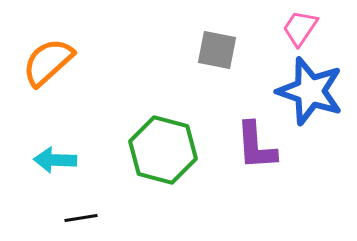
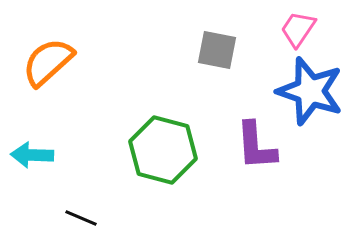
pink trapezoid: moved 2 px left, 1 px down
cyan arrow: moved 23 px left, 5 px up
black line: rotated 32 degrees clockwise
